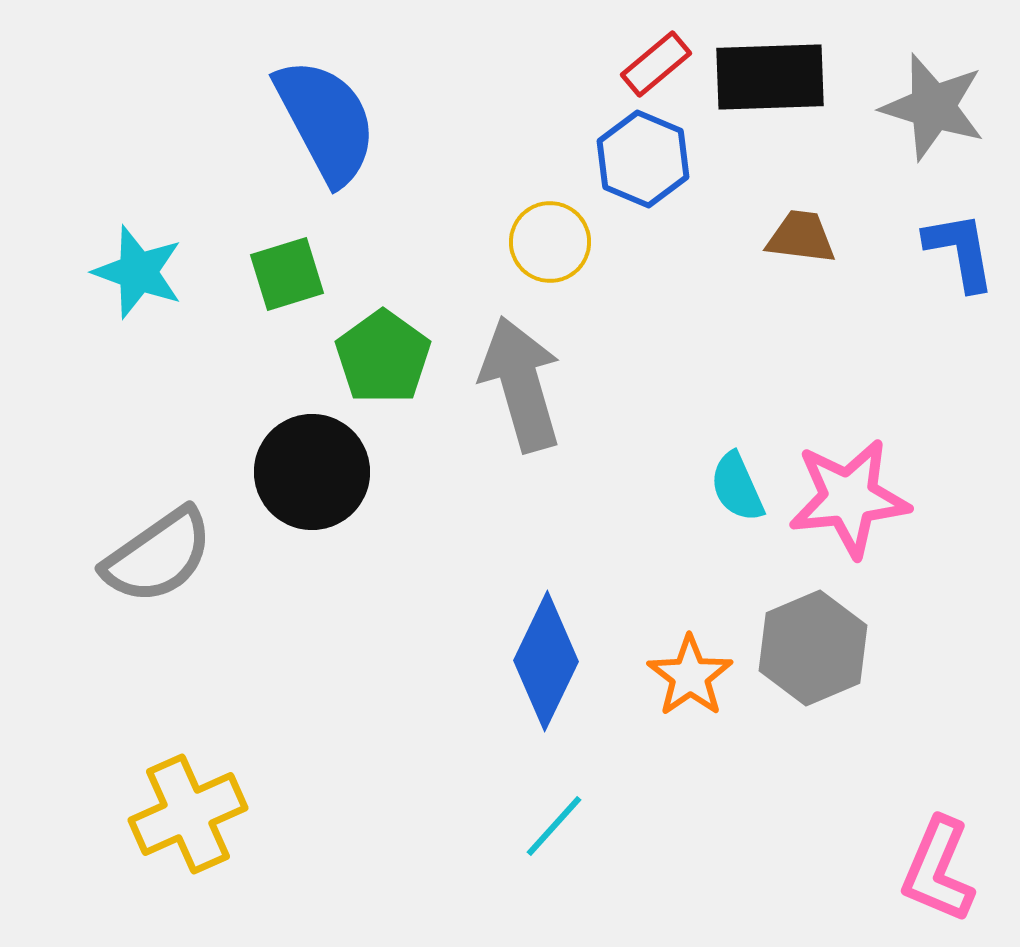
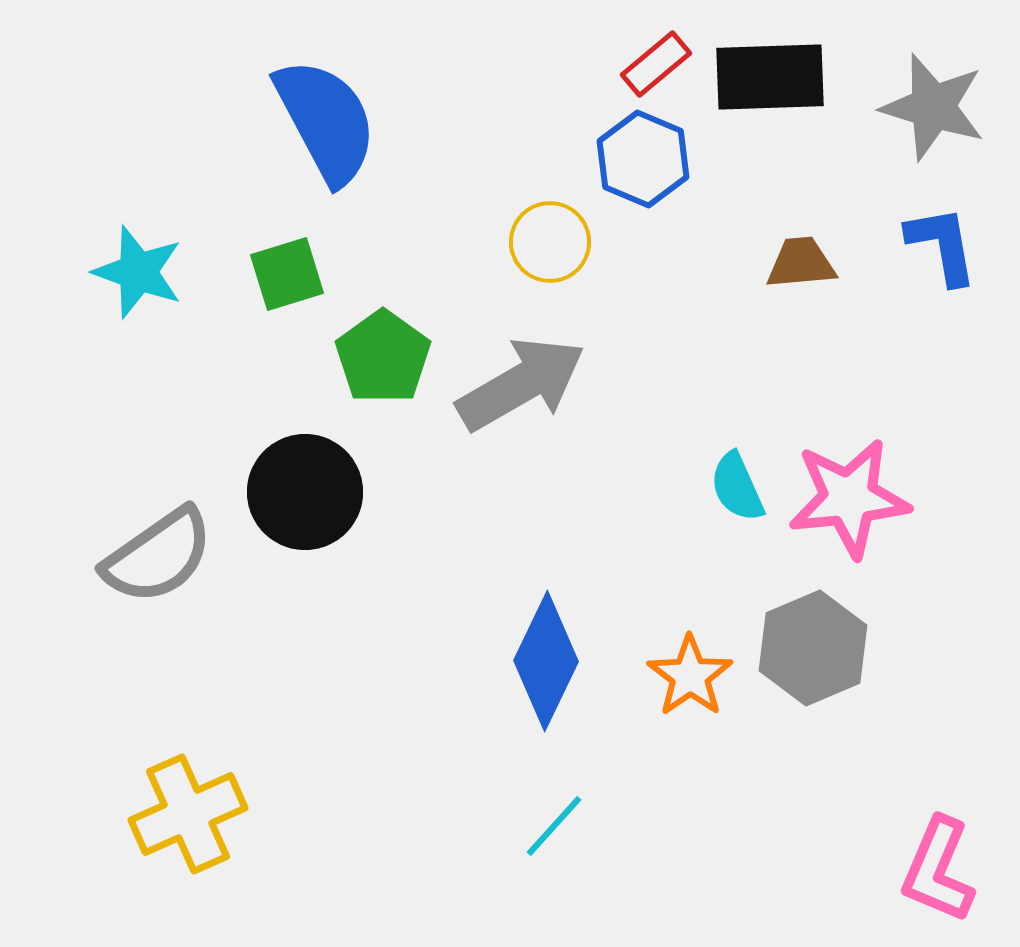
brown trapezoid: moved 26 px down; rotated 12 degrees counterclockwise
blue L-shape: moved 18 px left, 6 px up
gray arrow: rotated 76 degrees clockwise
black circle: moved 7 px left, 20 px down
